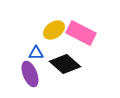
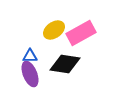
pink rectangle: rotated 56 degrees counterclockwise
blue triangle: moved 6 px left, 3 px down
black diamond: rotated 32 degrees counterclockwise
